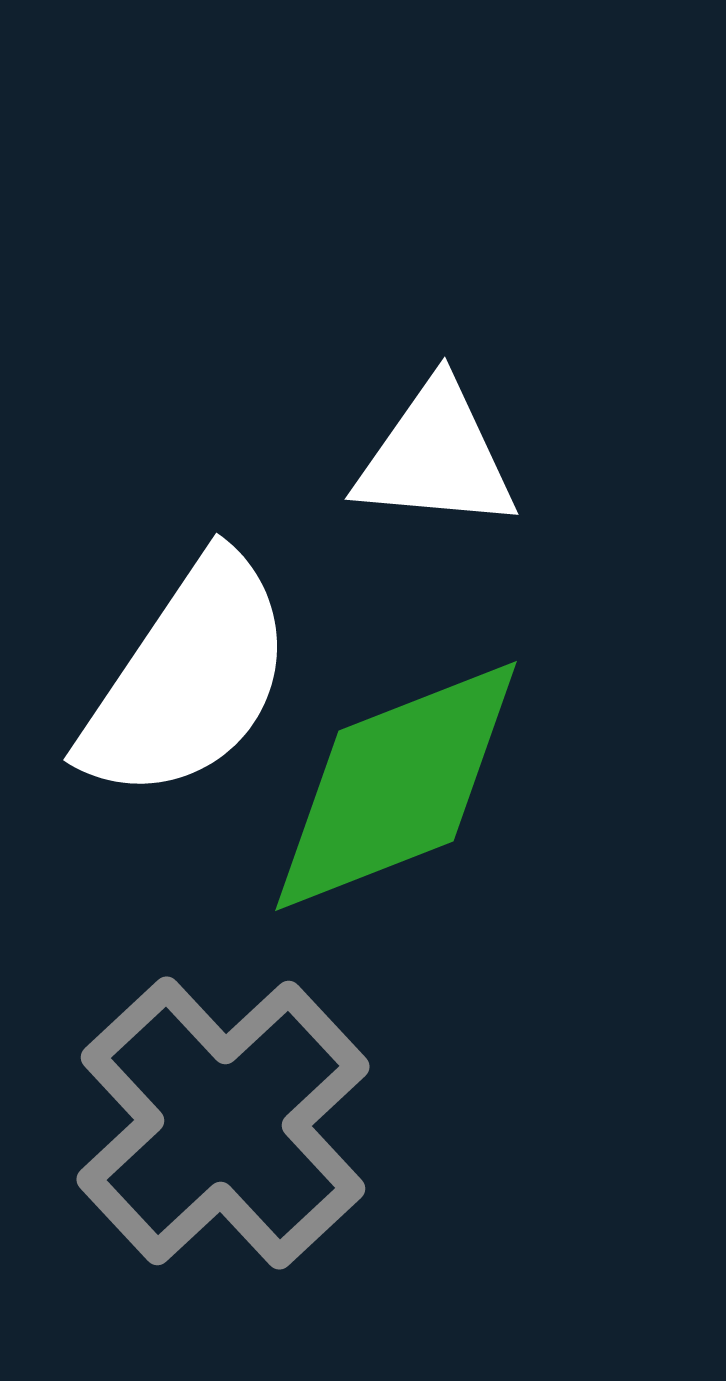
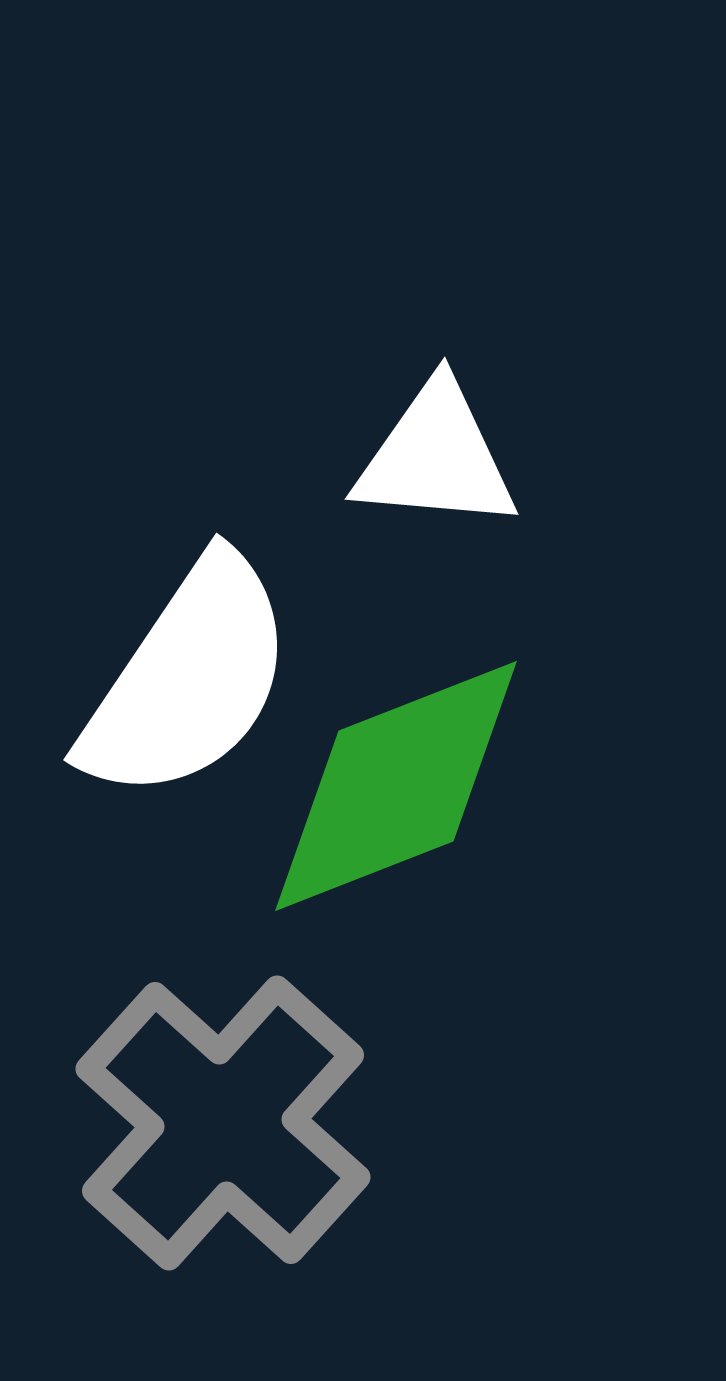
gray cross: rotated 5 degrees counterclockwise
